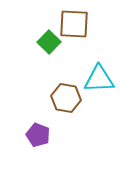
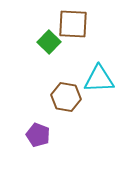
brown square: moved 1 px left
brown hexagon: moved 1 px up
